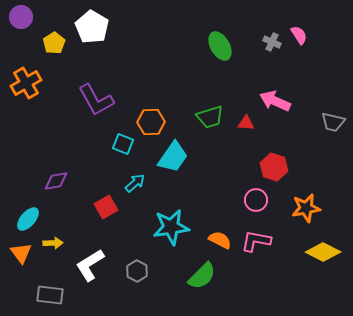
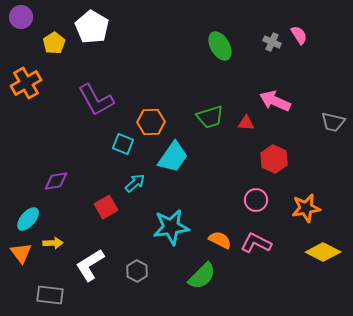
red hexagon: moved 8 px up; rotated 8 degrees clockwise
pink L-shape: moved 2 px down; rotated 16 degrees clockwise
